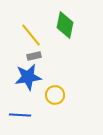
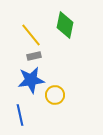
blue star: moved 3 px right, 3 px down
blue line: rotated 75 degrees clockwise
